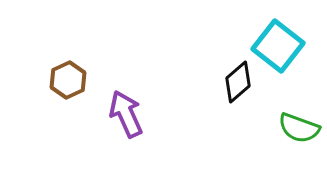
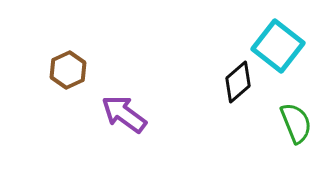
brown hexagon: moved 10 px up
purple arrow: moved 2 px left; rotated 30 degrees counterclockwise
green semicircle: moved 3 px left, 5 px up; rotated 132 degrees counterclockwise
